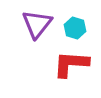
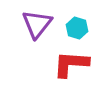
cyan hexagon: moved 2 px right
